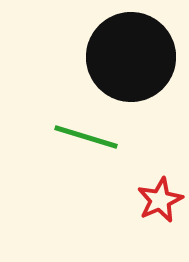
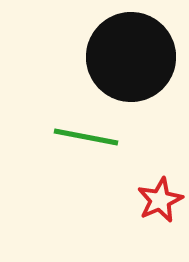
green line: rotated 6 degrees counterclockwise
